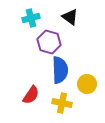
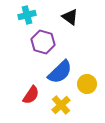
cyan cross: moved 4 px left, 3 px up
purple hexagon: moved 6 px left
blue semicircle: moved 2 px down; rotated 48 degrees clockwise
yellow cross: moved 1 px left, 2 px down; rotated 36 degrees clockwise
